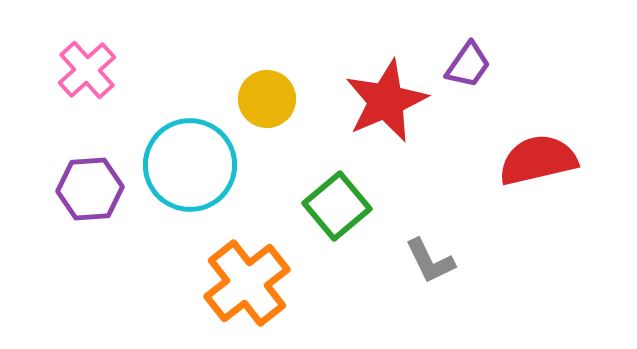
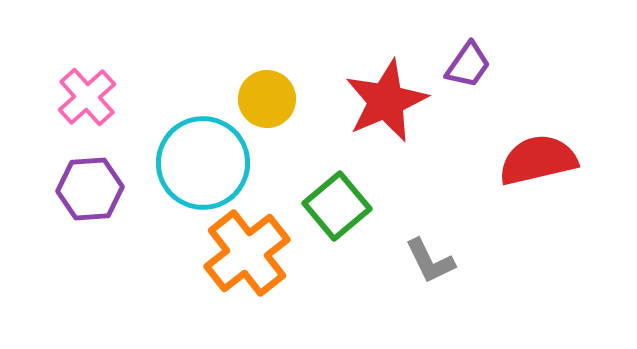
pink cross: moved 27 px down
cyan circle: moved 13 px right, 2 px up
orange cross: moved 30 px up
